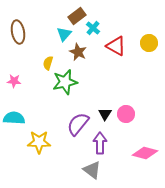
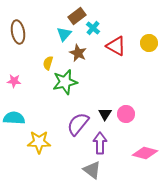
brown star: moved 1 px down
